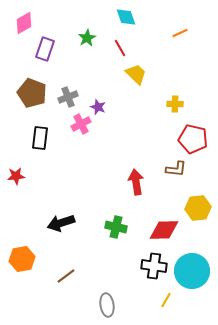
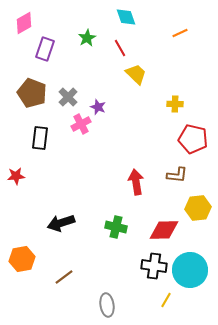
gray cross: rotated 24 degrees counterclockwise
brown L-shape: moved 1 px right, 6 px down
cyan circle: moved 2 px left, 1 px up
brown line: moved 2 px left, 1 px down
